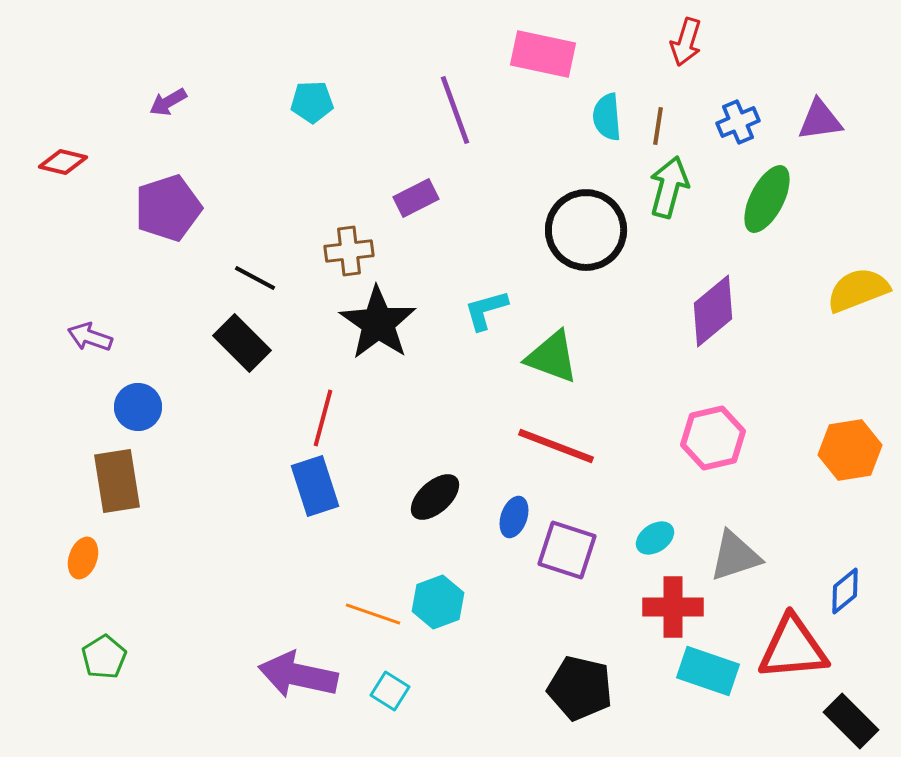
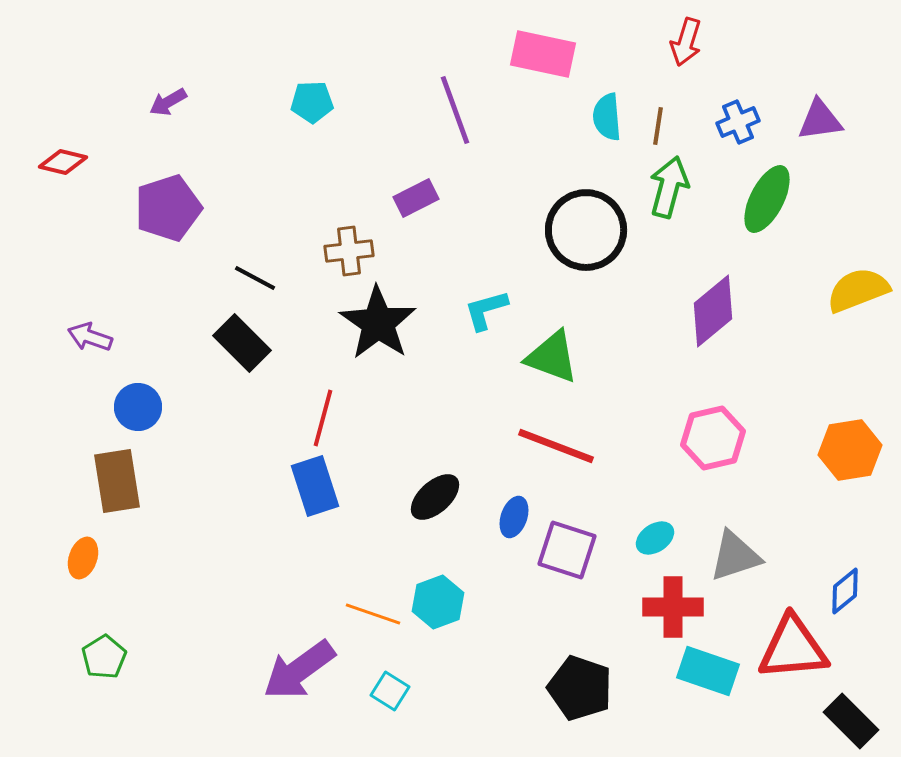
purple arrow at (298, 675): moved 1 px right, 5 px up; rotated 48 degrees counterclockwise
black pentagon at (580, 688): rotated 6 degrees clockwise
